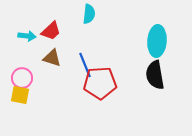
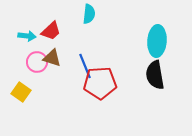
blue line: moved 1 px down
pink circle: moved 15 px right, 16 px up
yellow square: moved 1 px right, 3 px up; rotated 24 degrees clockwise
